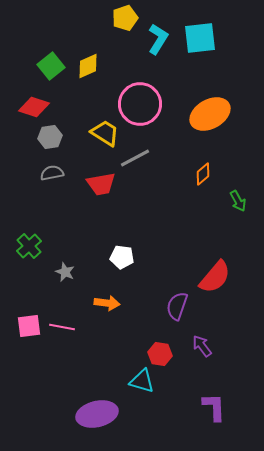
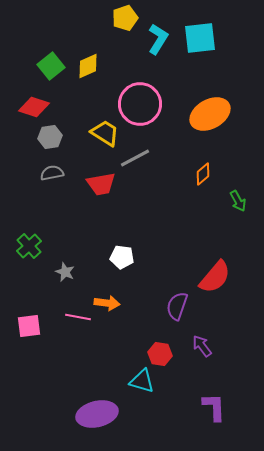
pink line: moved 16 px right, 10 px up
